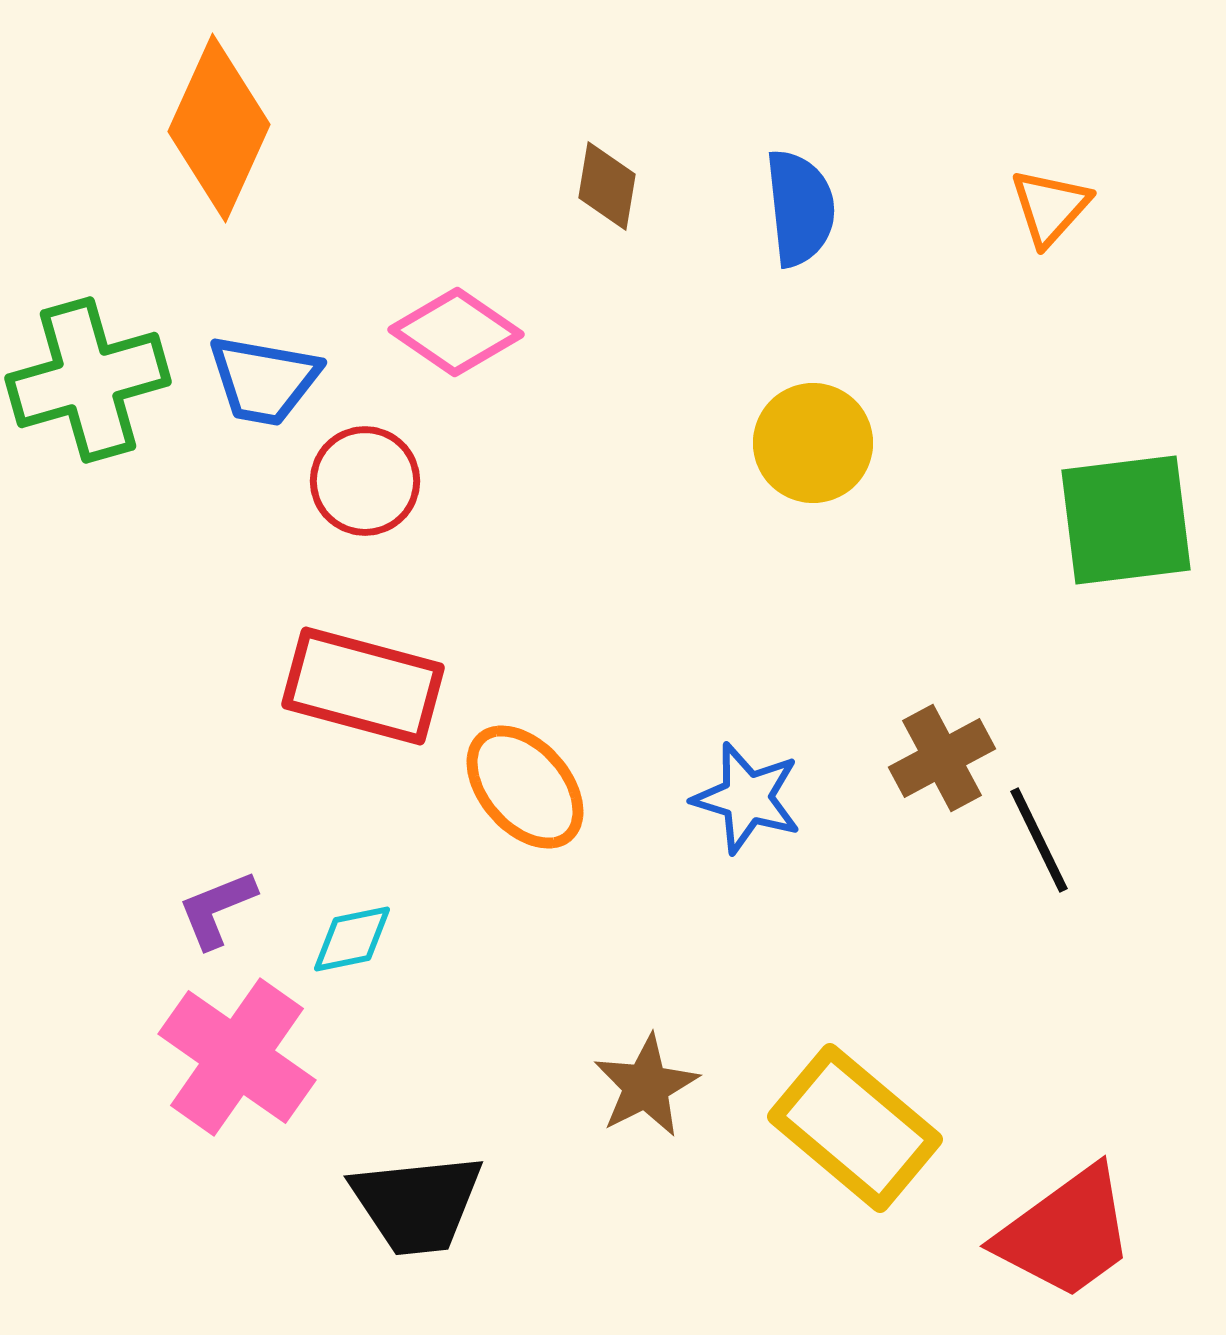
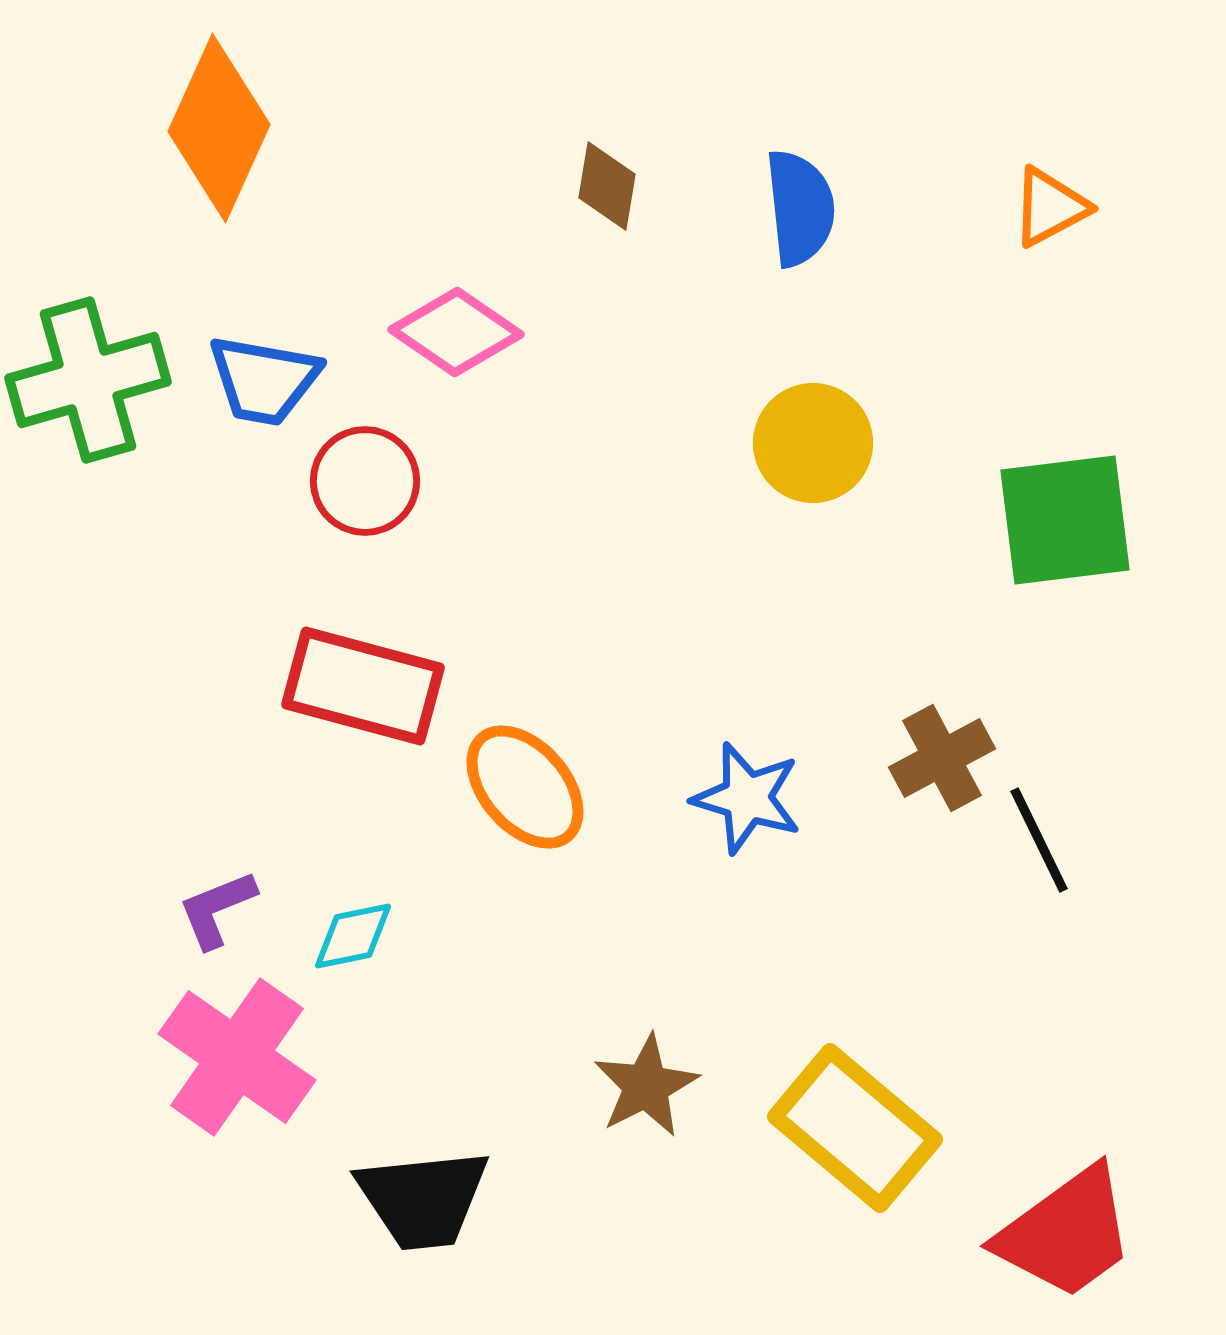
orange triangle: rotated 20 degrees clockwise
green square: moved 61 px left
cyan diamond: moved 1 px right, 3 px up
black trapezoid: moved 6 px right, 5 px up
